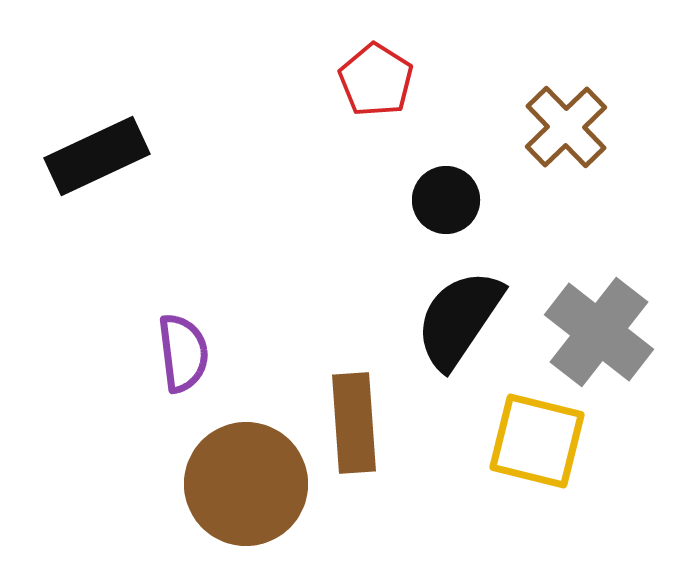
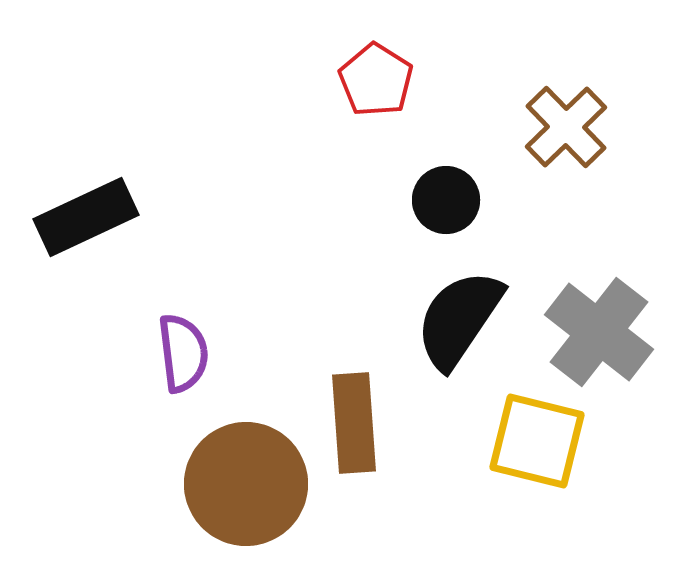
black rectangle: moved 11 px left, 61 px down
